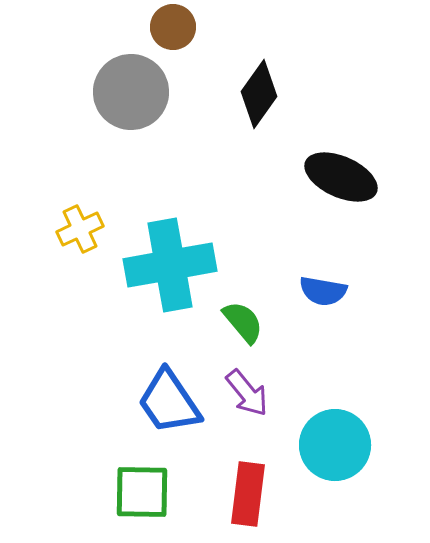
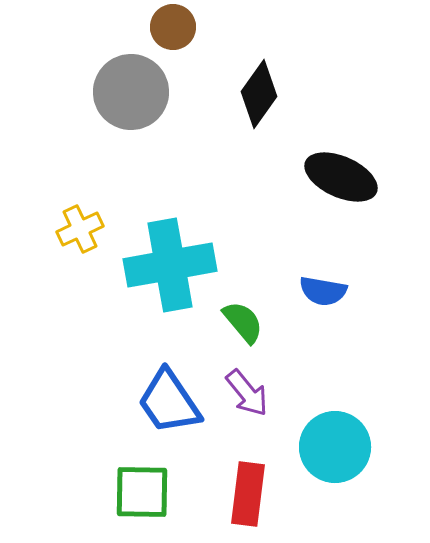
cyan circle: moved 2 px down
